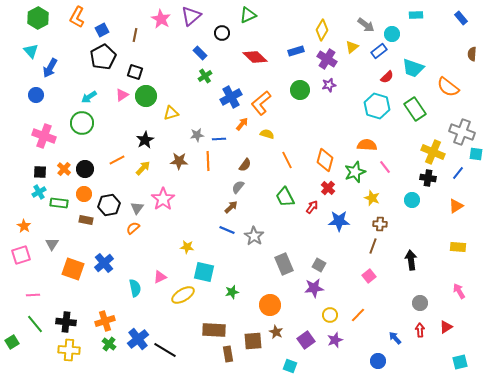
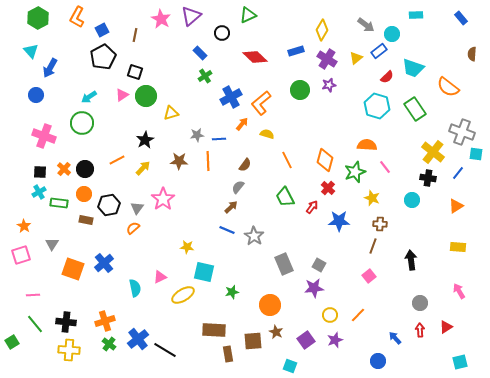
yellow triangle at (352, 47): moved 4 px right, 11 px down
yellow cross at (433, 152): rotated 15 degrees clockwise
